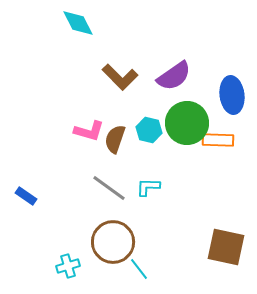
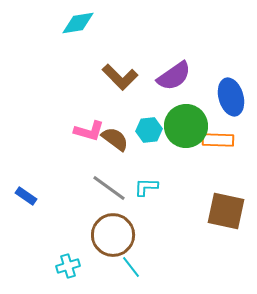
cyan diamond: rotated 72 degrees counterclockwise
blue ellipse: moved 1 px left, 2 px down; rotated 9 degrees counterclockwise
green circle: moved 1 px left, 3 px down
cyan hexagon: rotated 20 degrees counterclockwise
brown semicircle: rotated 108 degrees clockwise
cyan L-shape: moved 2 px left
brown circle: moved 7 px up
brown square: moved 36 px up
cyan line: moved 8 px left, 2 px up
